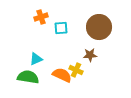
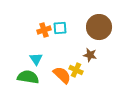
orange cross: moved 3 px right, 13 px down
cyan square: moved 1 px left
brown star: rotated 16 degrees clockwise
cyan triangle: rotated 40 degrees counterclockwise
orange semicircle: rotated 18 degrees clockwise
